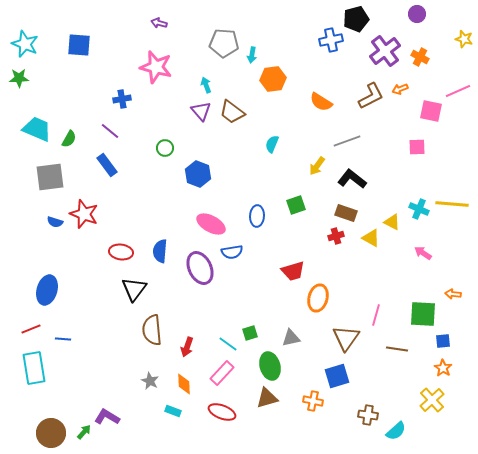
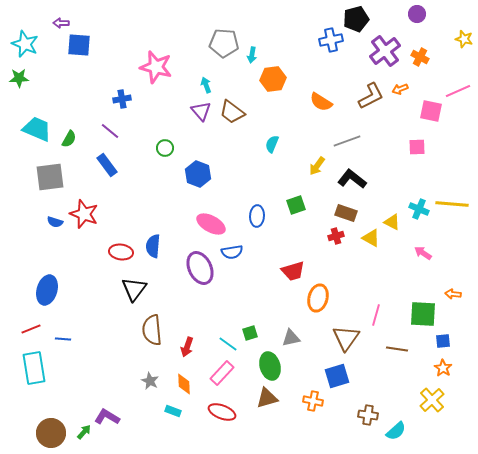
purple arrow at (159, 23): moved 98 px left; rotated 14 degrees counterclockwise
blue semicircle at (160, 251): moved 7 px left, 5 px up
